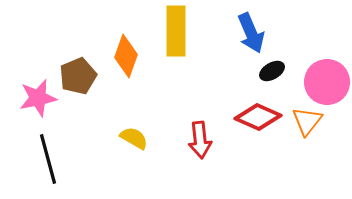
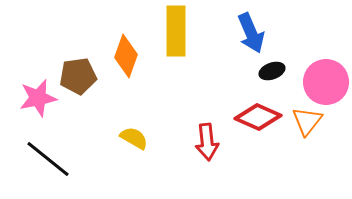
black ellipse: rotated 10 degrees clockwise
brown pentagon: rotated 15 degrees clockwise
pink circle: moved 1 px left
red arrow: moved 7 px right, 2 px down
black line: rotated 36 degrees counterclockwise
